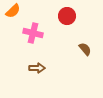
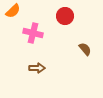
red circle: moved 2 px left
